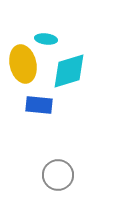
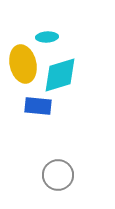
cyan ellipse: moved 1 px right, 2 px up; rotated 10 degrees counterclockwise
cyan diamond: moved 9 px left, 4 px down
blue rectangle: moved 1 px left, 1 px down
